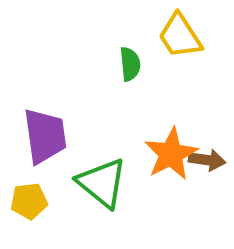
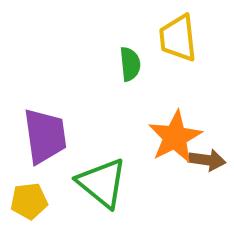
yellow trapezoid: moved 2 px left, 2 px down; rotated 27 degrees clockwise
orange star: moved 4 px right, 17 px up
